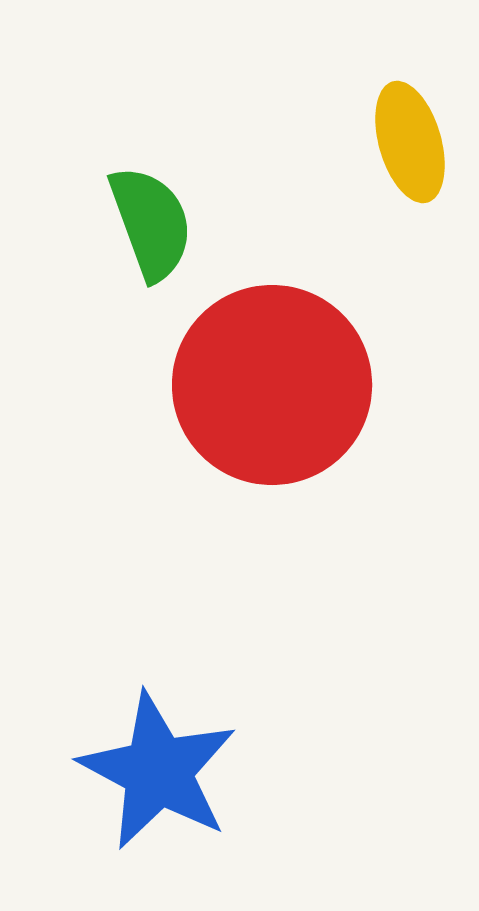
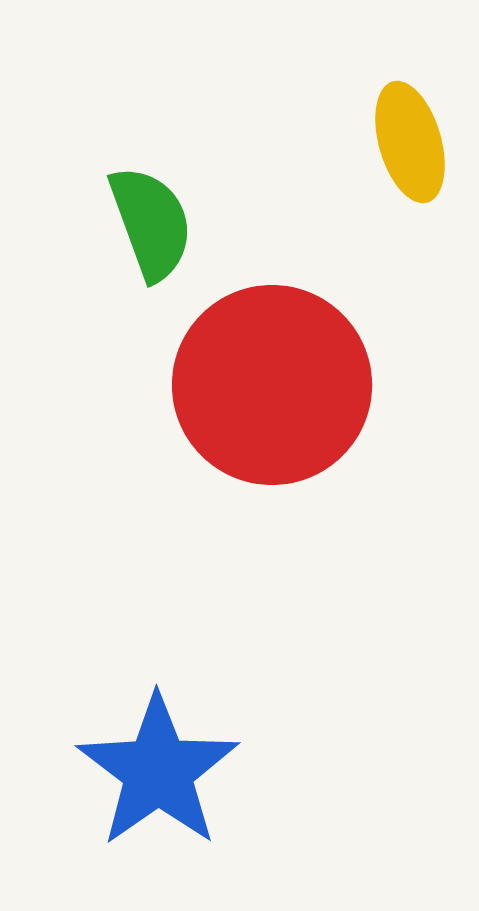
blue star: rotated 9 degrees clockwise
